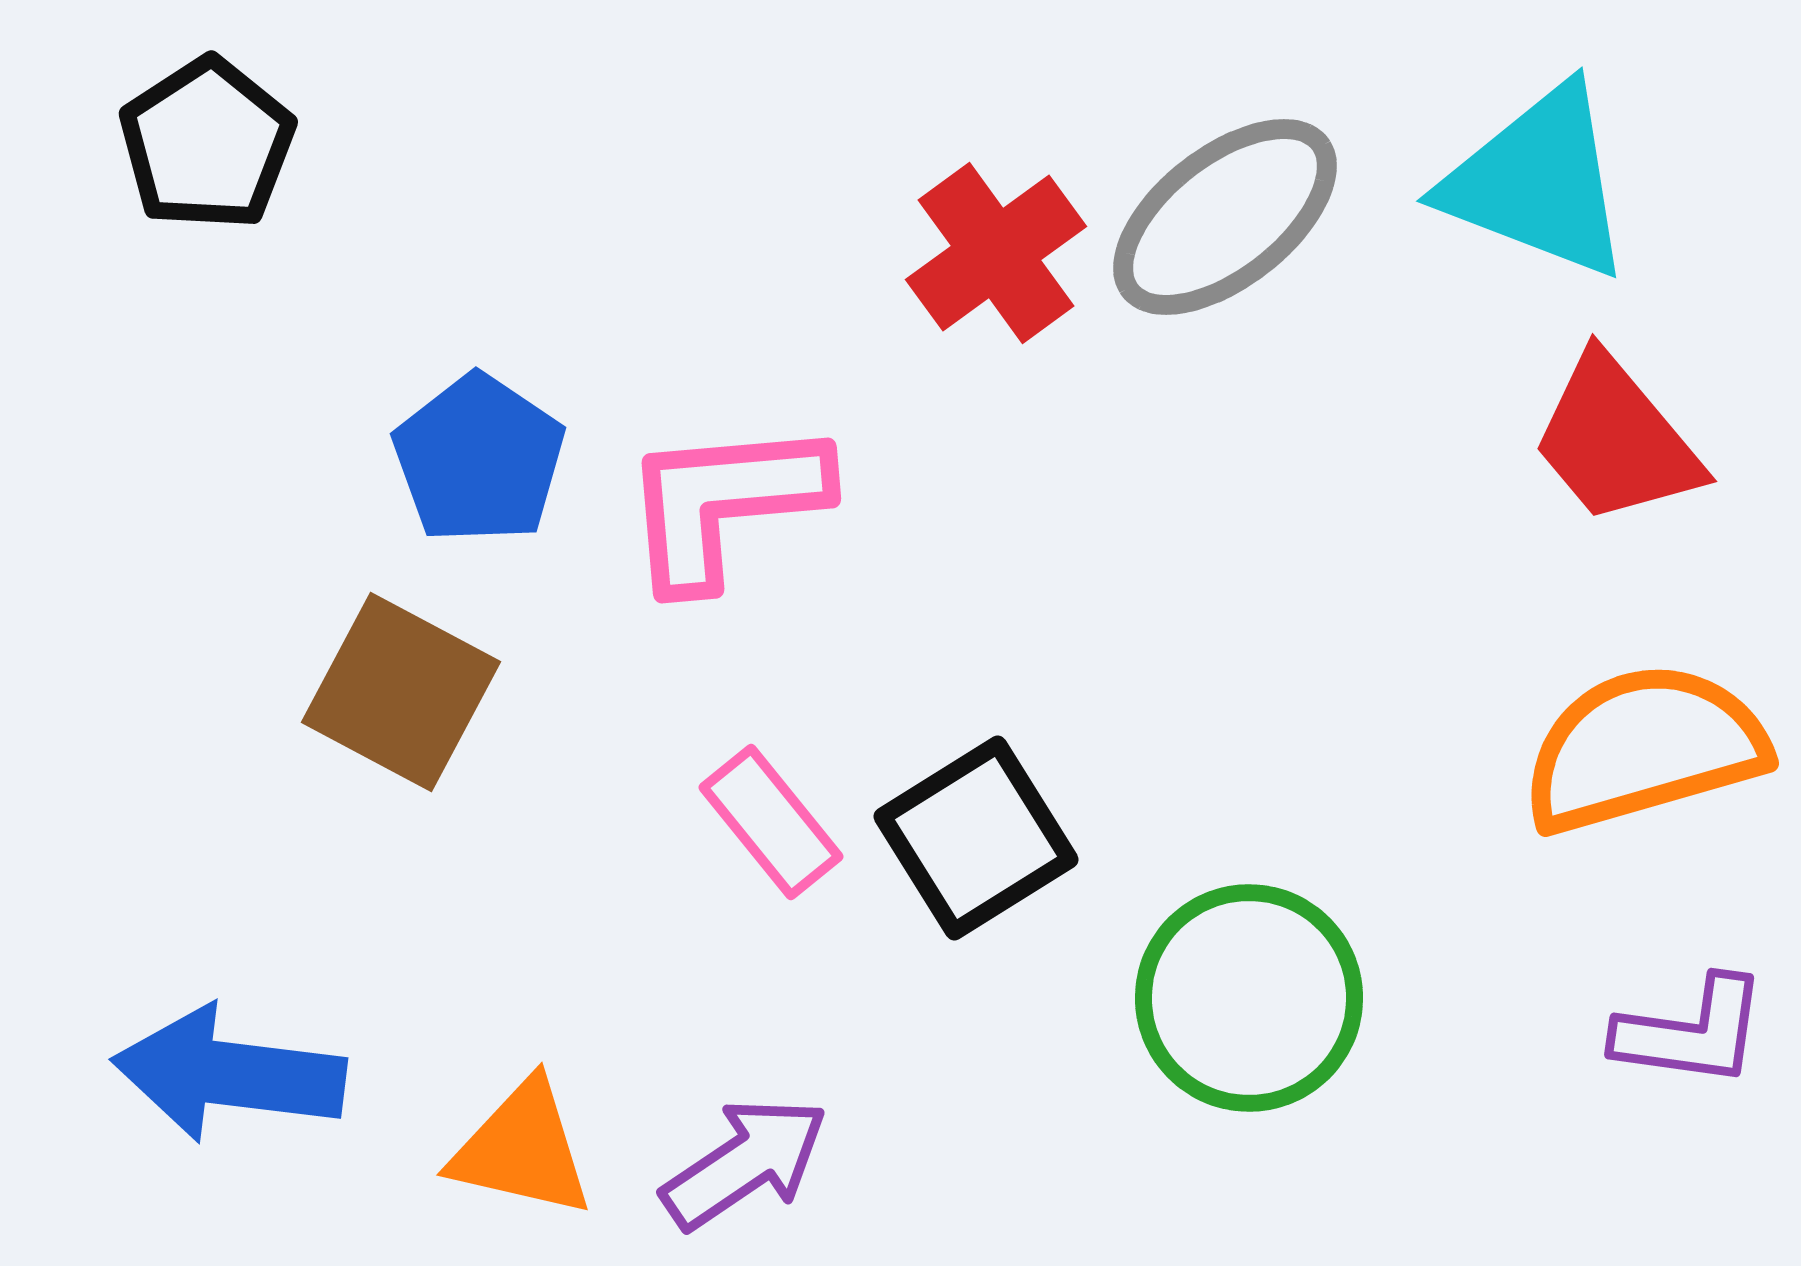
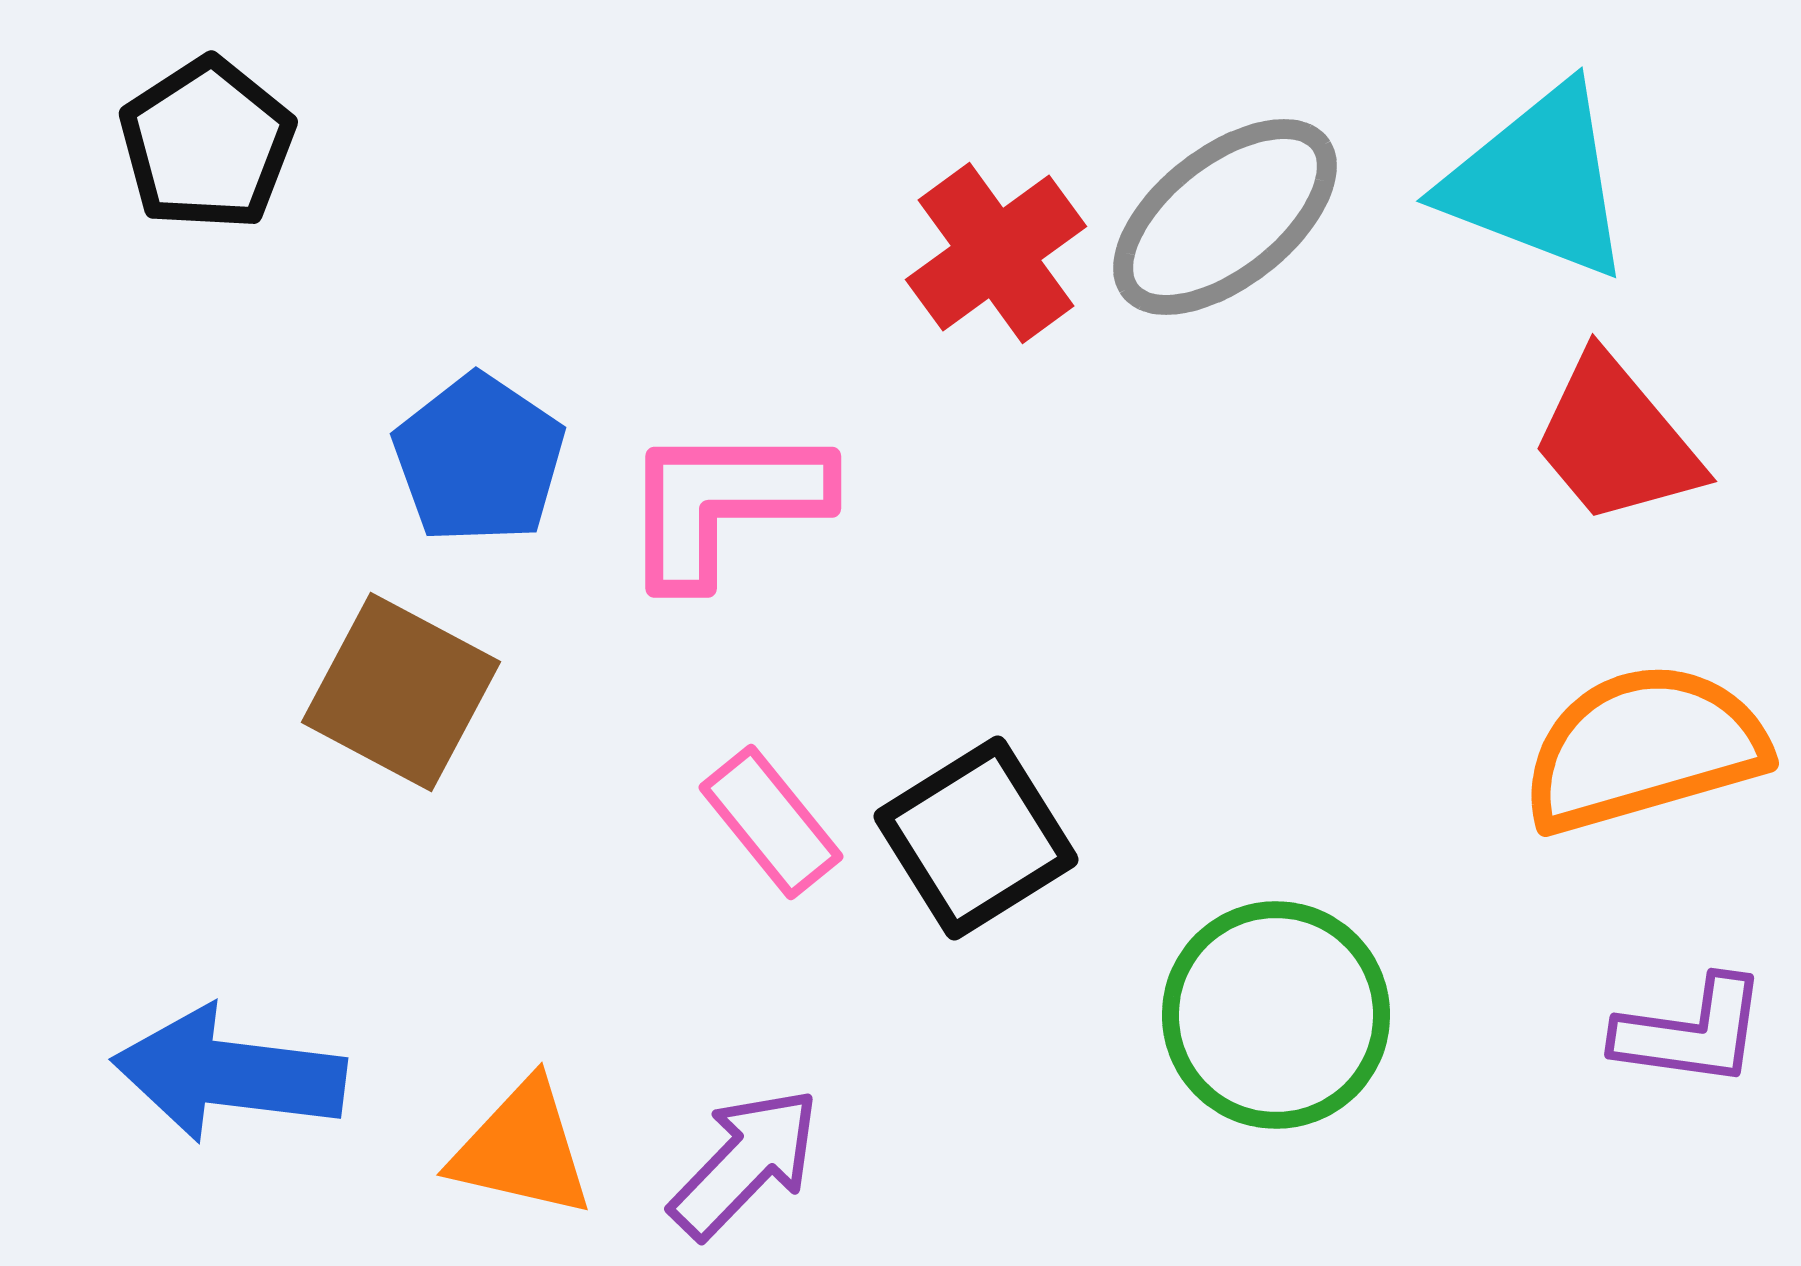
pink L-shape: rotated 5 degrees clockwise
green circle: moved 27 px right, 17 px down
purple arrow: rotated 12 degrees counterclockwise
